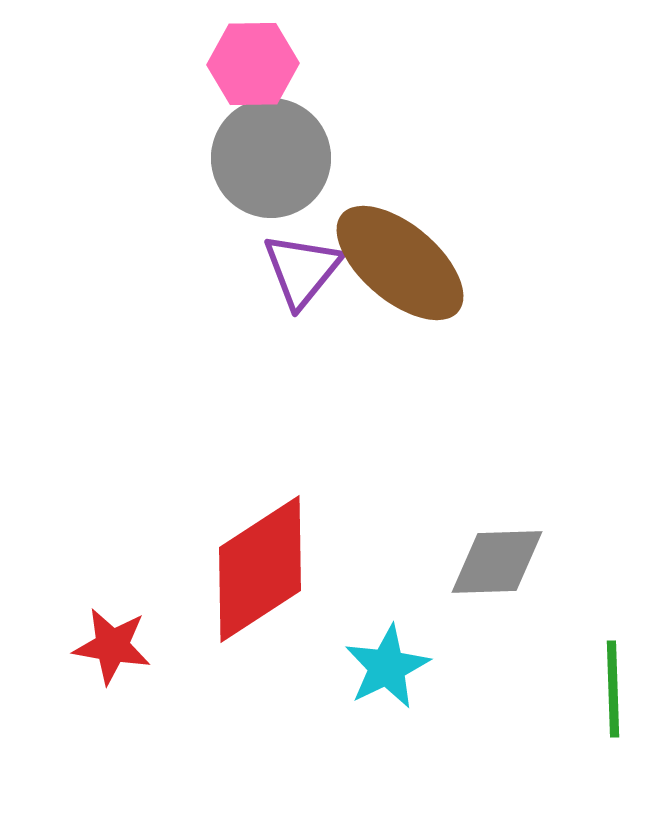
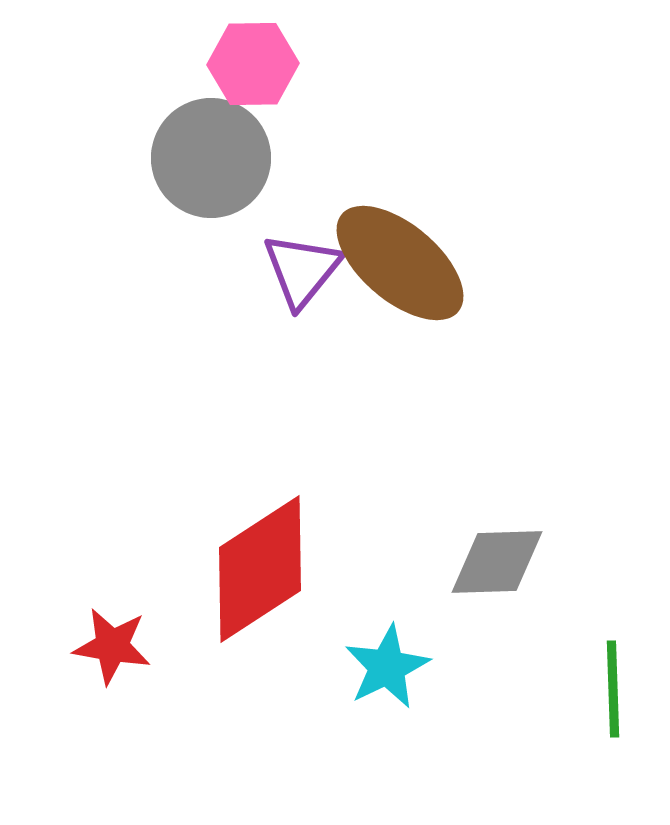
gray circle: moved 60 px left
